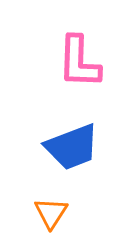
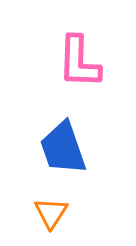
blue trapezoid: moved 9 px left, 1 px down; rotated 92 degrees clockwise
